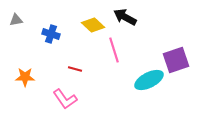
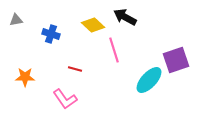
cyan ellipse: rotated 20 degrees counterclockwise
